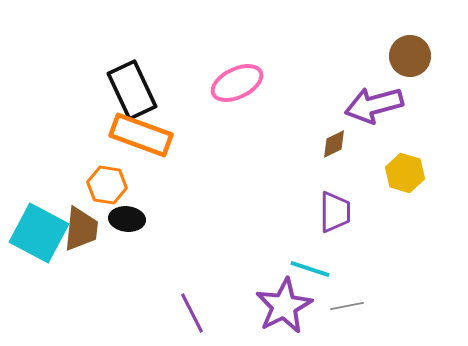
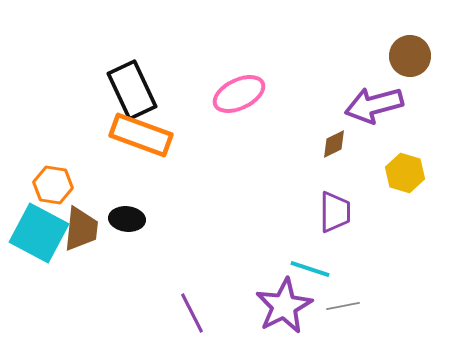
pink ellipse: moved 2 px right, 11 px down
orange hexagon: moved 54 px left
gray line: moved 4 px left
